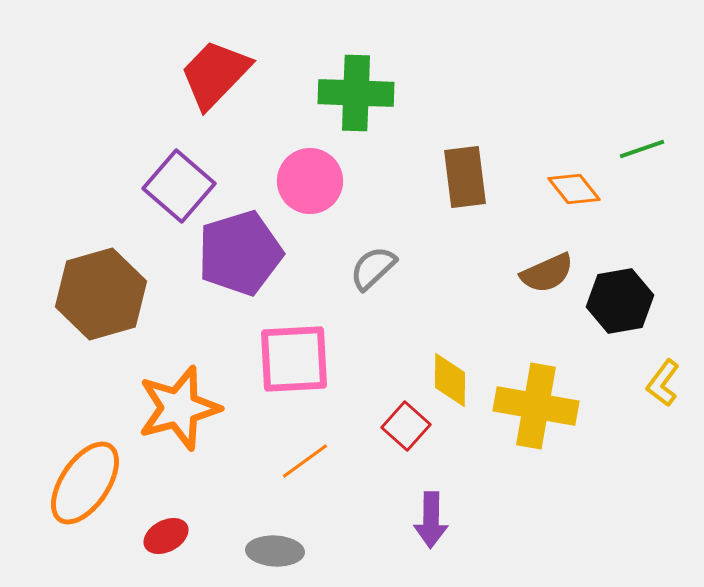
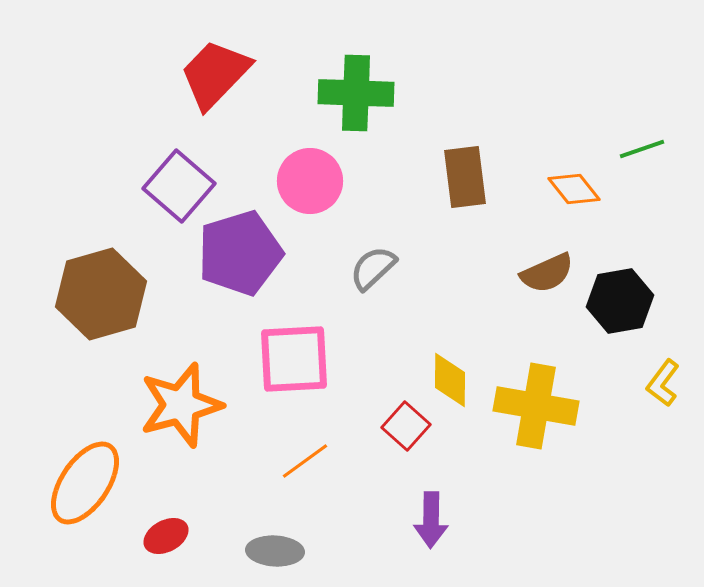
orange star: moved 2 px right, 3 px up
